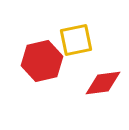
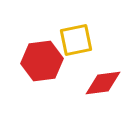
red hexagon: rotated 6 degrees clockwise
